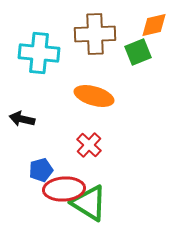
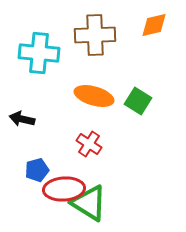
brown cross: moved 1 px down
green square: moved 49 px down; rotated 36 degrees counterclockwise
red cross: moved 1 px up; rotated 10 degrees counterclockwise
blue pentagon: moved 4 px left
